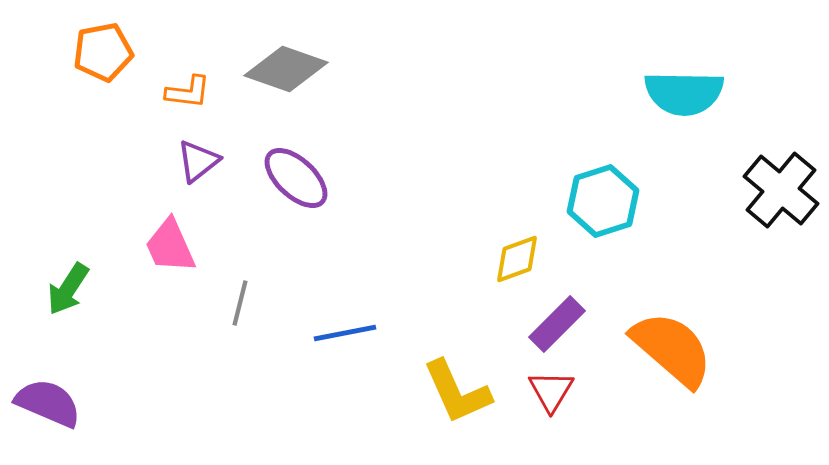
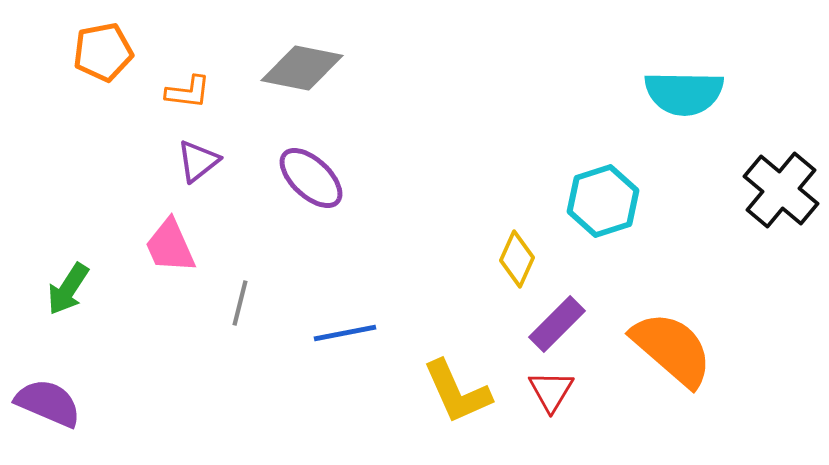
gray diamond: moved 16 px right, 1 px up; rotated 8 degrees counterclockwise
purple ellipse: moved 15 px right
yellow diamond: rotated 46 degrees counterclockwise
